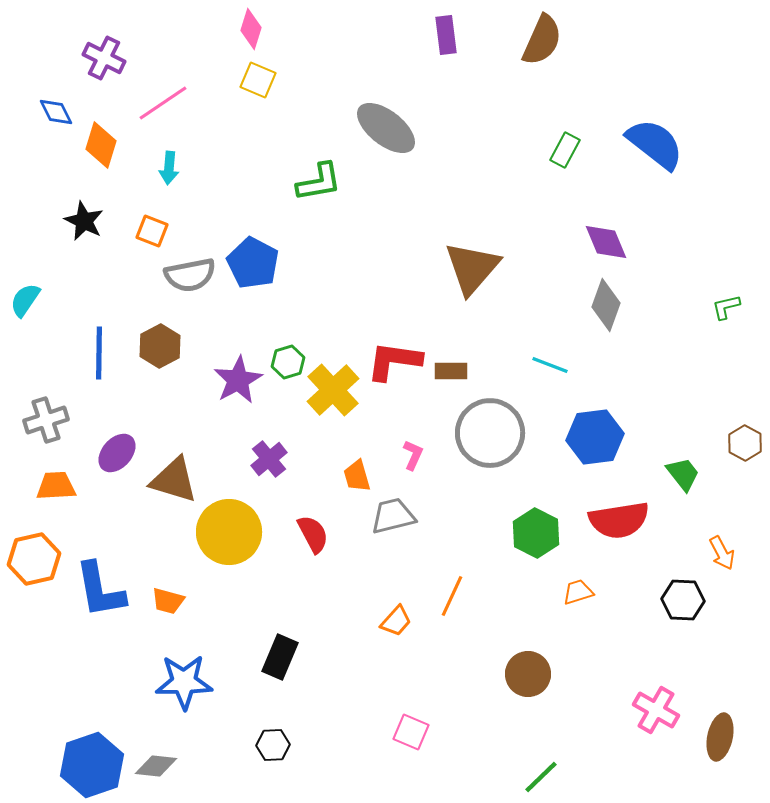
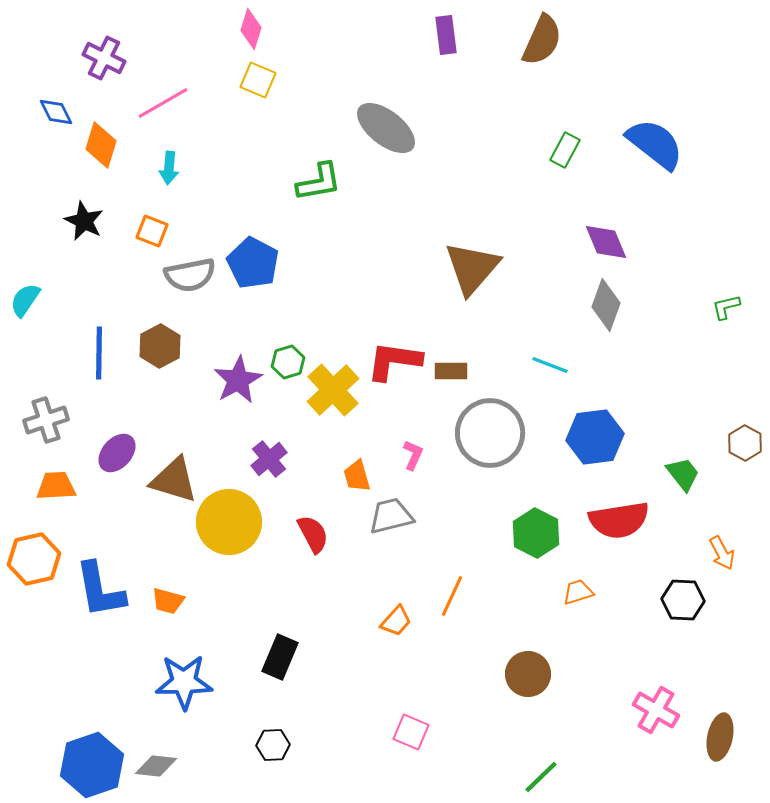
pink line at (163, 103): rotated 4 degrees clockwise
gray trapezoid at (393, 516): moved 2 px left
yellow circle at (229, 532): moved 10 px up
